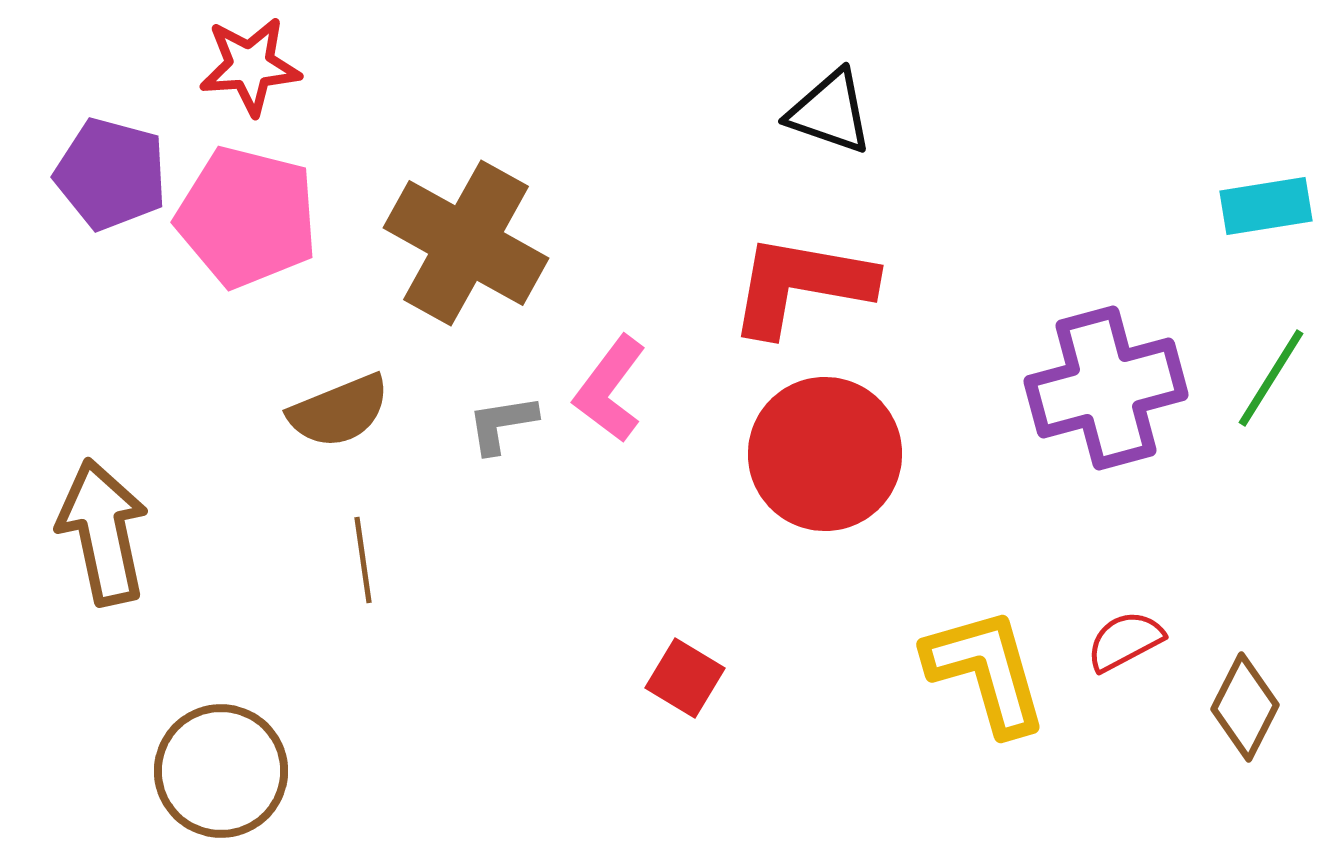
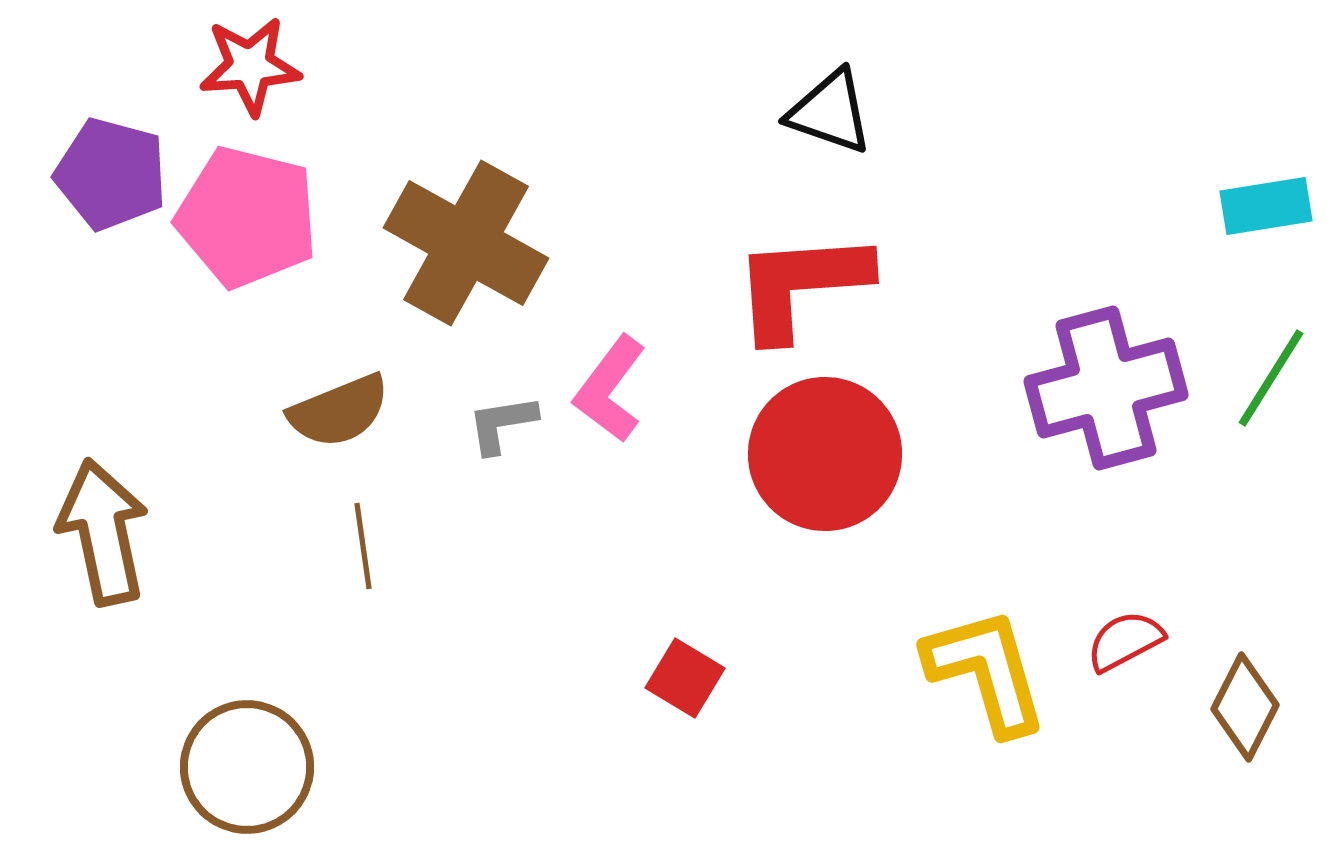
red L-shape: rotated 14 degrees counterclockwise
brown line: moved 14 px up
brown circle: moved 26 px right, 4 px up
